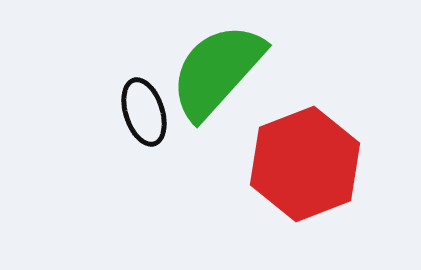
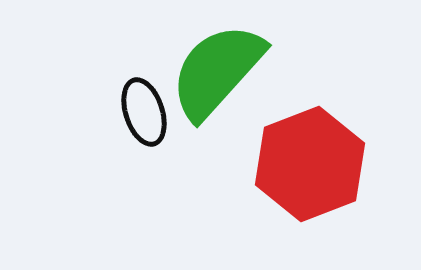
red hexagon: moved 5 px right
